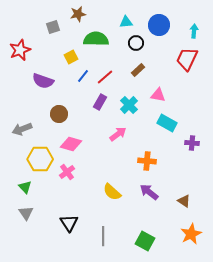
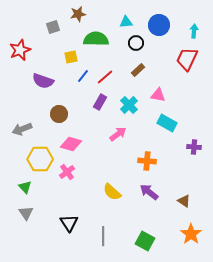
yellow square: rotated 16 degrees clockwise
purple cross: moved 2 px right, 4 px down
orange star: rotated 10 degrees counterclockwise
